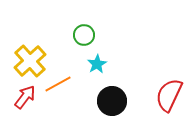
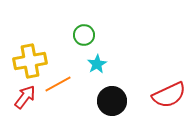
yellow cross: rotated 32 degrees clockwise
red semicircle: rotated 140 degrees counterclockwise
